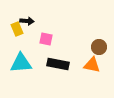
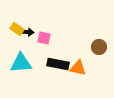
black arrow: moved 11 px down
yellow rectangle: rotated 32 degrees counterclockwise
pink square: moved 2 px left, 1 px up
orange triangle: moved 14 px left, 3 px down
